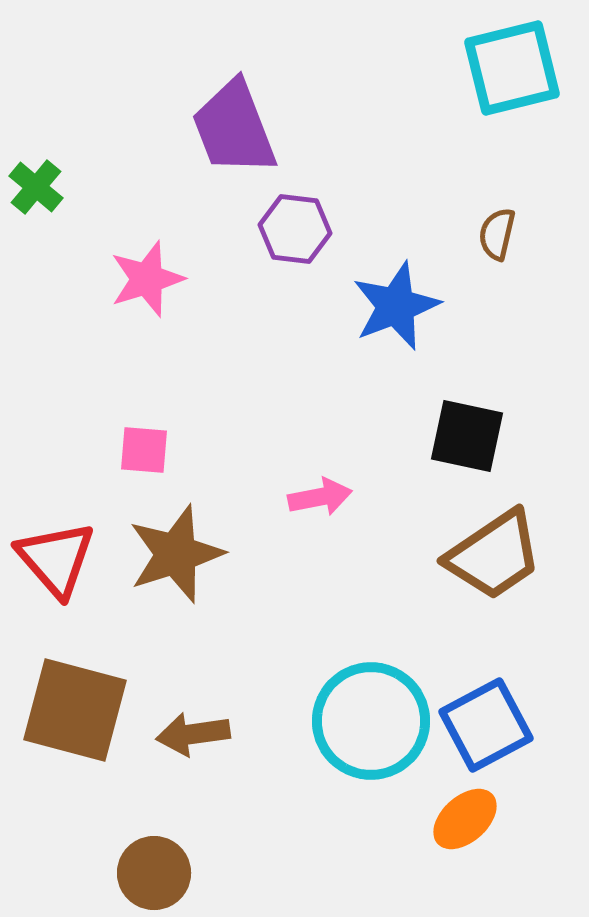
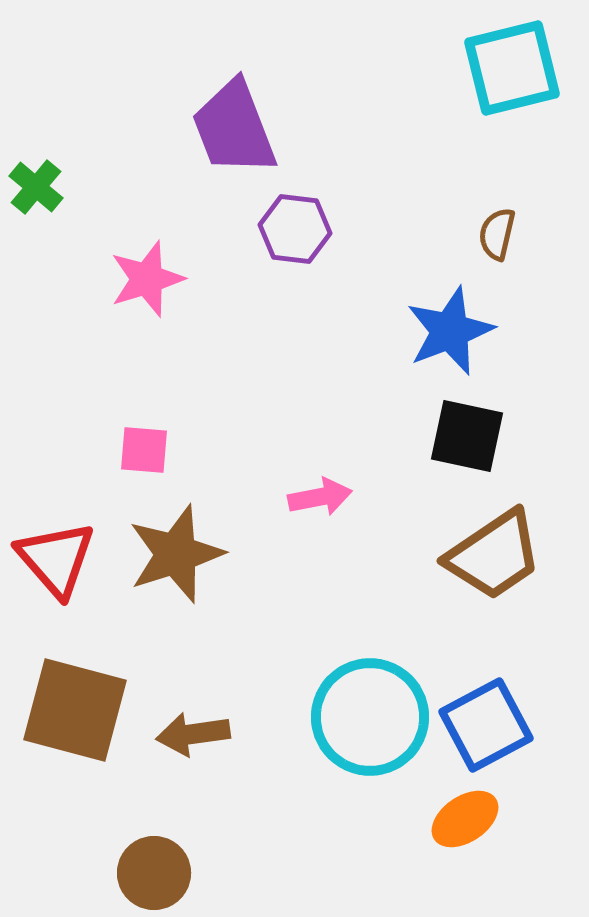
blue star: moved 54 px right, 25 px down
cyan circle: moved 1 px left, 4 px up
orange ellipse: rotated 8 degrees clockwise
